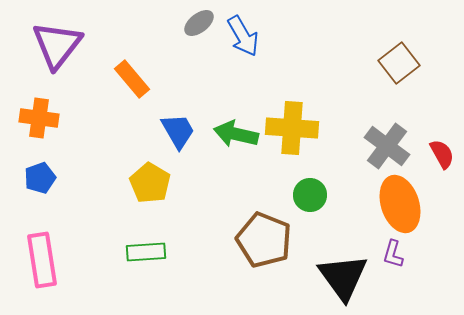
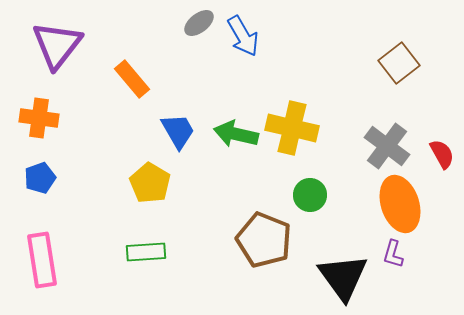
yellow cross: rotated 9 degrees clockwise
